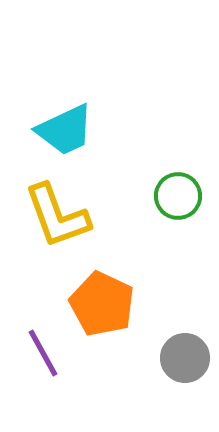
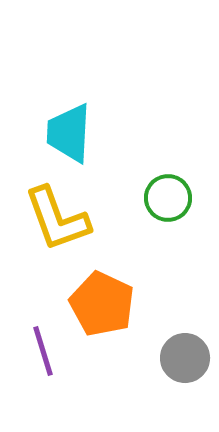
cyan trapezoid: moved 4 px right, 3 px down; rotated 118 degrees clockwise
green circle: moved 10 px left, 2 px down
yellow L-shape: moved 3 px down
purple line: moved 2 px up; rotated 12 degrees clockwise
